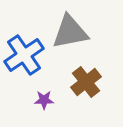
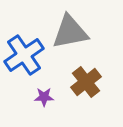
purple star: moved 3 px up
